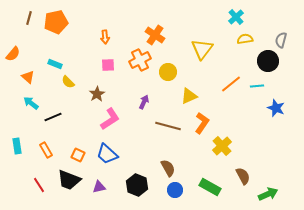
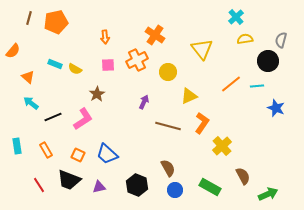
yellow triangle at (202, 49): rotated 15 degrees counterclockwise
orange semicircle at (13, 54): moved 3 px up
orange cross at (140, 60): moved 3 px left
yellow semicircle at (68, 82): moved 7 px right, 13 px up; rotated 16 degrees counterclockwise
pink L-shape at (110, 119): moved 27 px left
